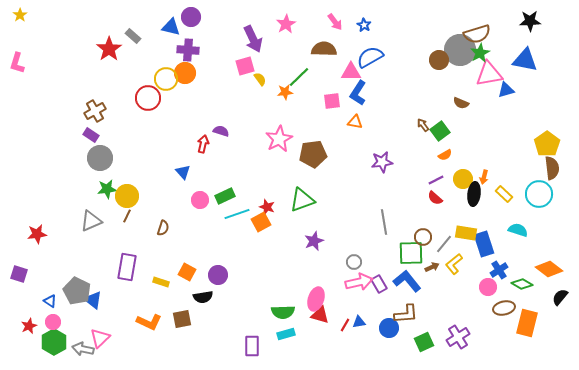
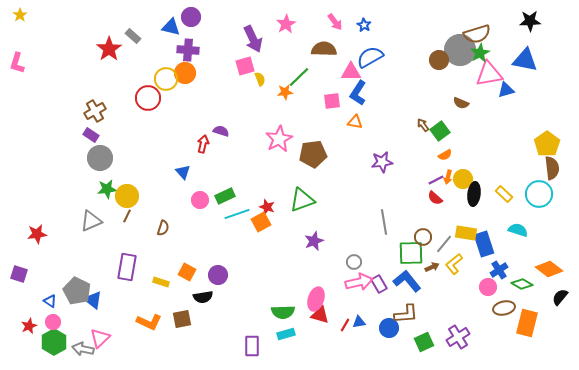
yellow semicircle at (260, 79): rotated 16 degrees clockwise
orange arrow at (484, 177): moved 36 px left
